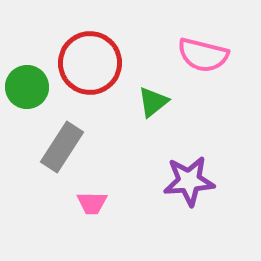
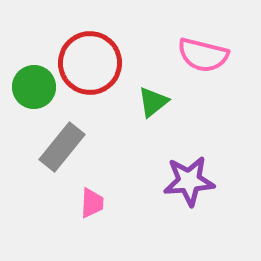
green circle: moved 7 px right
gray rectangle: rotated 6 degrees clockwise
pink trapezoid: rotated 88 degrees counterclockwise
